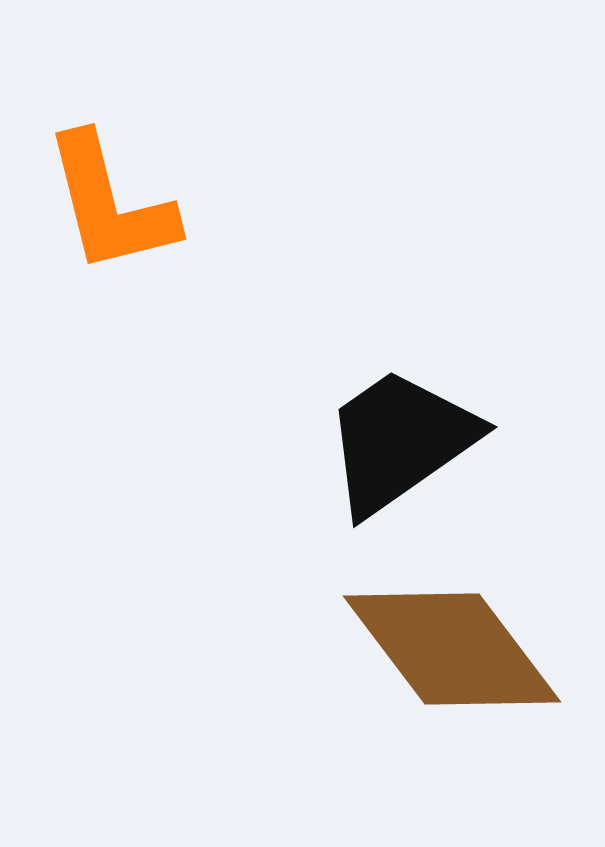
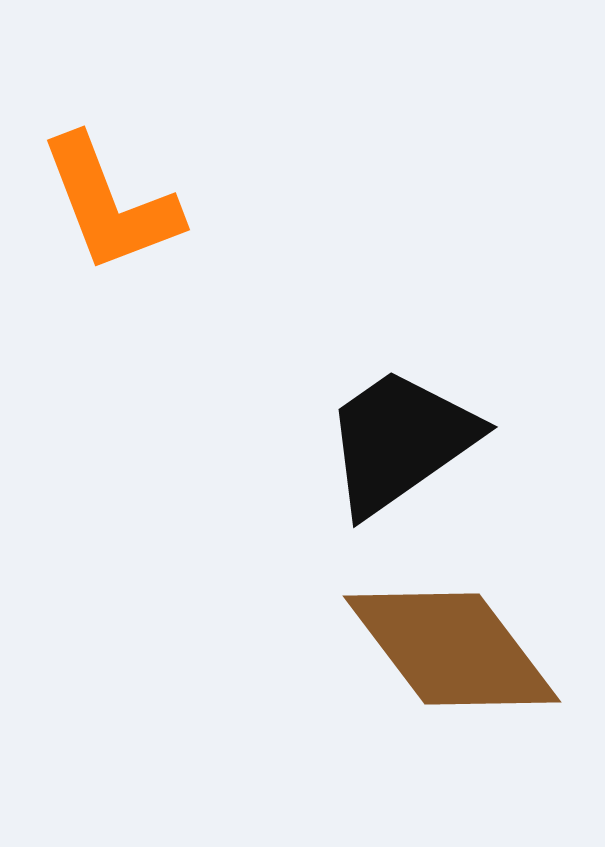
orange L-shape: rotated 7 degrees counterclockwise
